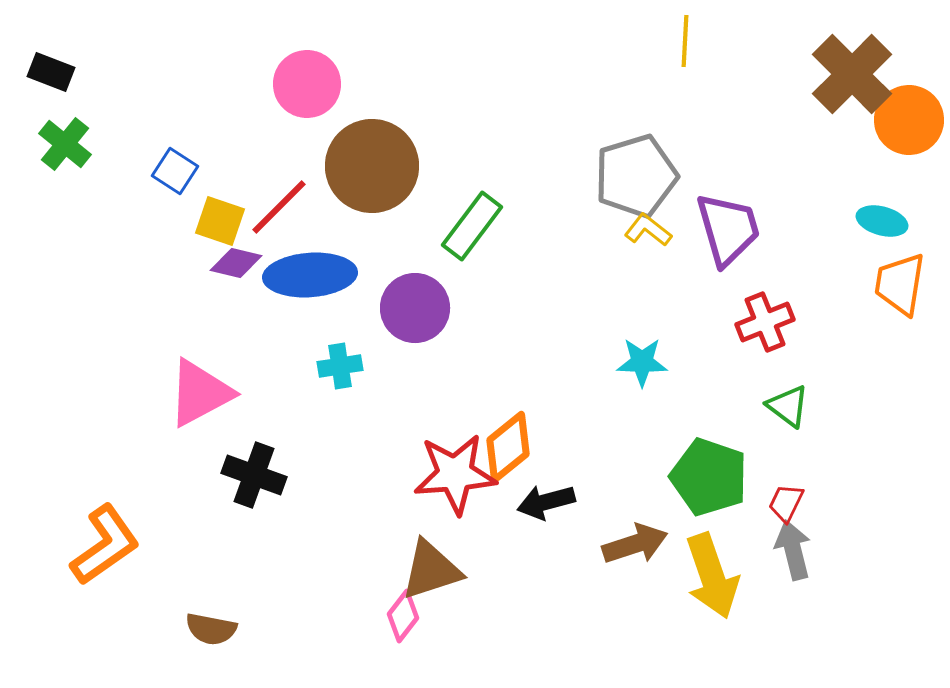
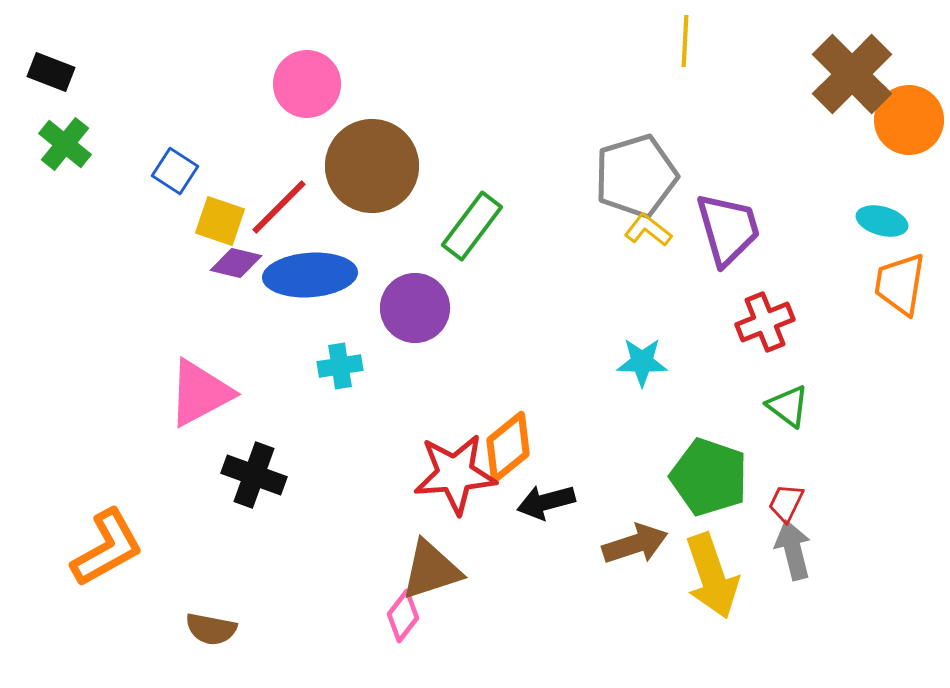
orange L-shape: moved 2 px right, 3 px down; rotated 6 degrees clockwise
